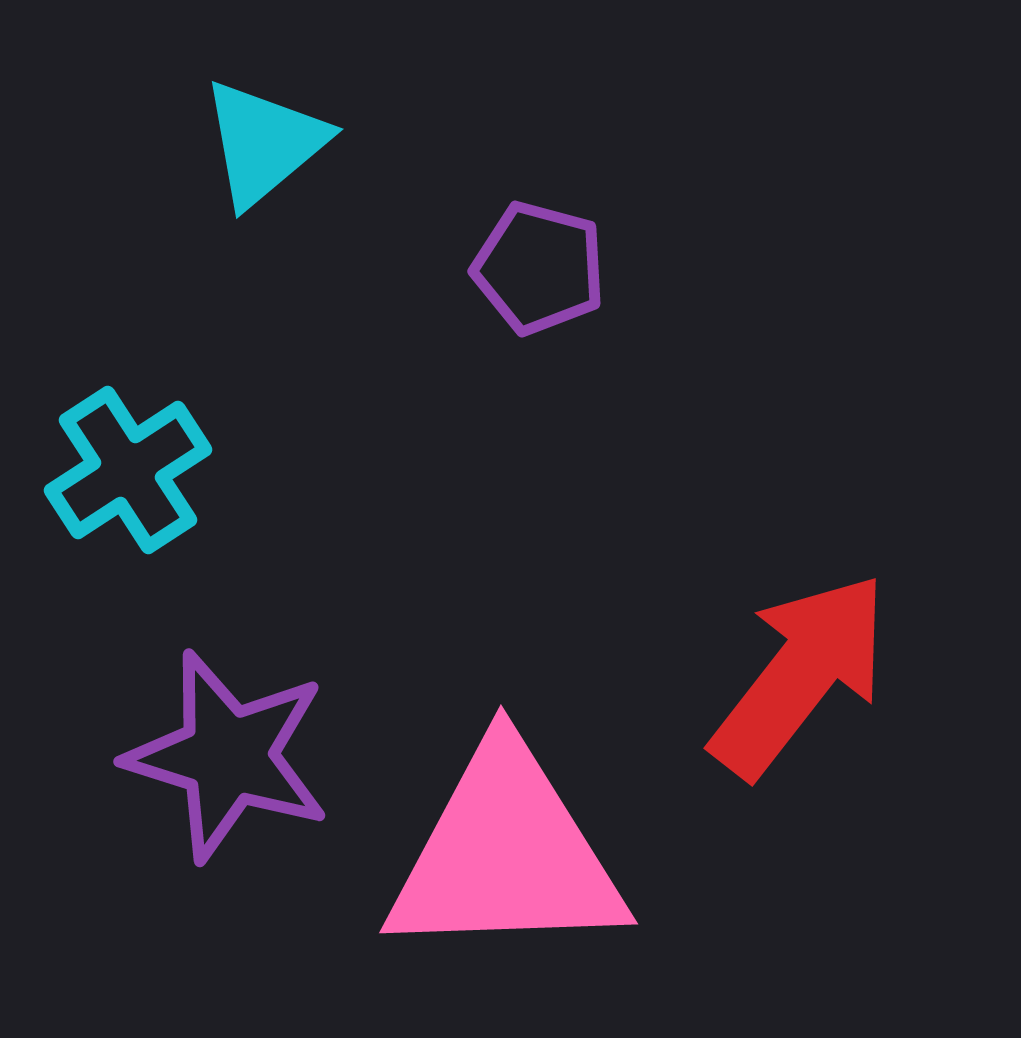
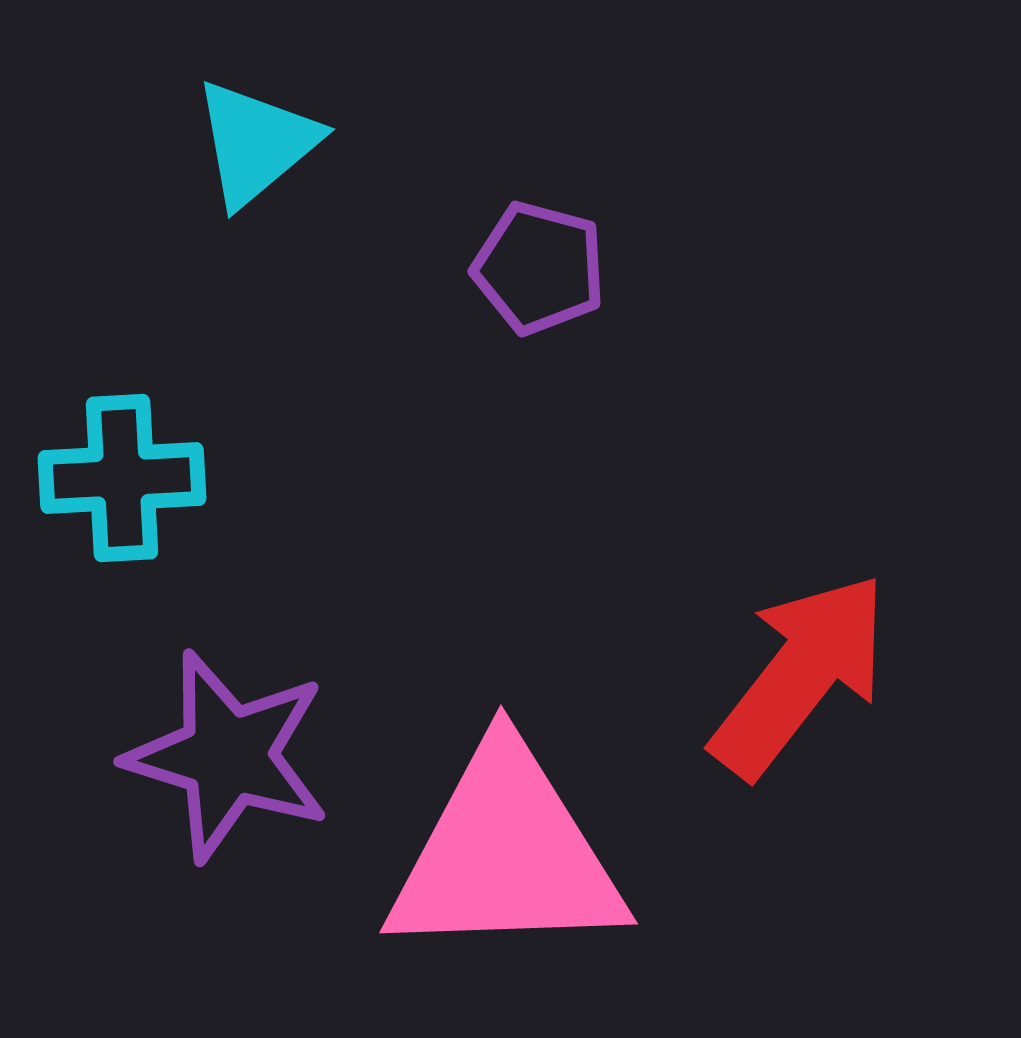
cyan triangle: moved 8 px left
cyan cross: moved 6 px left, 8 px down; rotated 30 degrees clockwise
